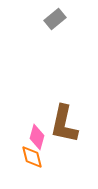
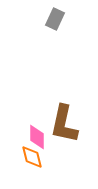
gray rectangle: rotated 25 degrees counterclockwise
pink diamond: rotated 15 degrees counterclockwise
